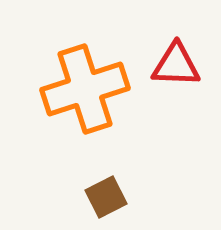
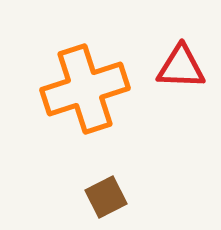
red triangle: moved 5 px right, 2 px down
